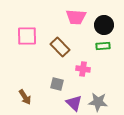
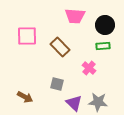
pink trapezoid: moved 1 px left, 1 px up
black circle: moved 1 px right
pink cross: moved 6 px right, 1 px up; rotated 32 degrees clockwise
brown arrow: rotated 28 degrees counterclockwise
